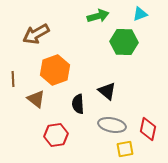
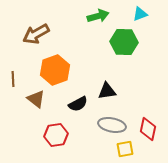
black triangle: rotated 48 degrees counterclockwise
black semicircle: rotated 114 degrees counterclockwise
